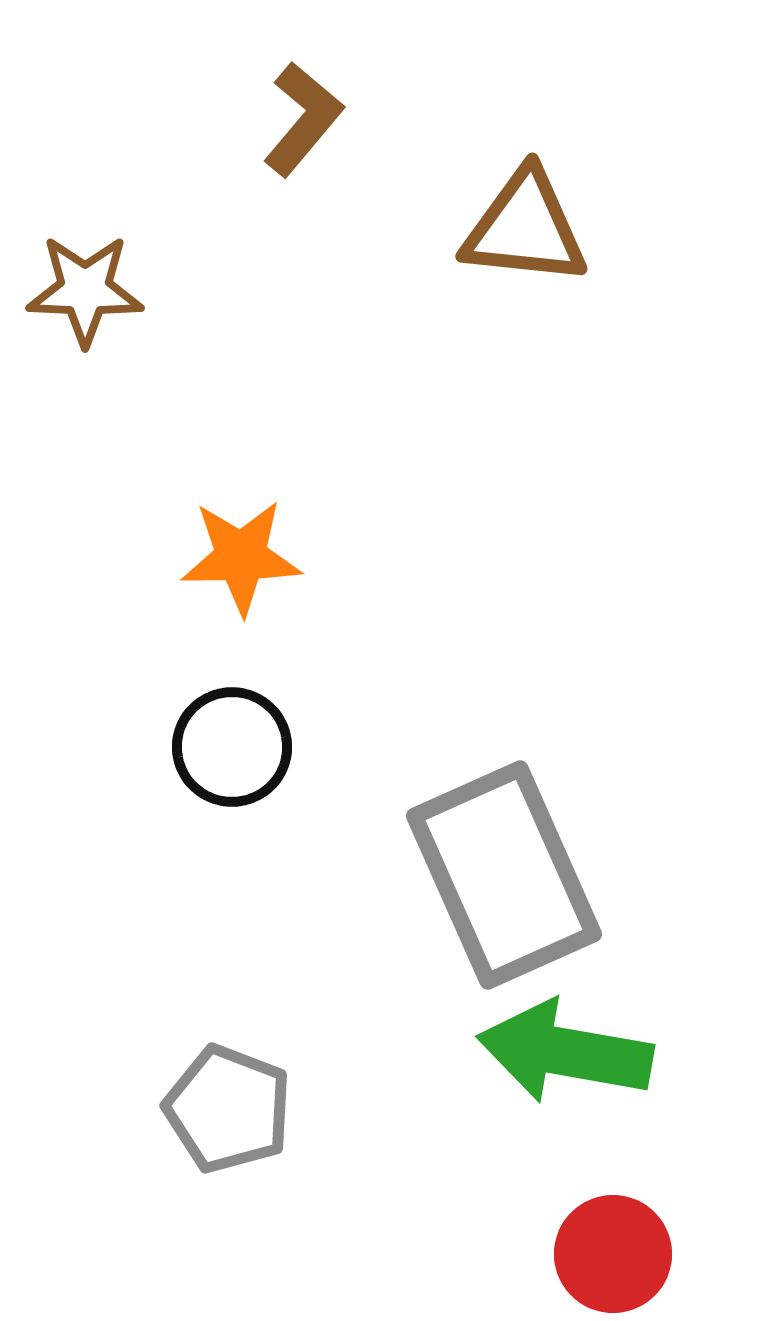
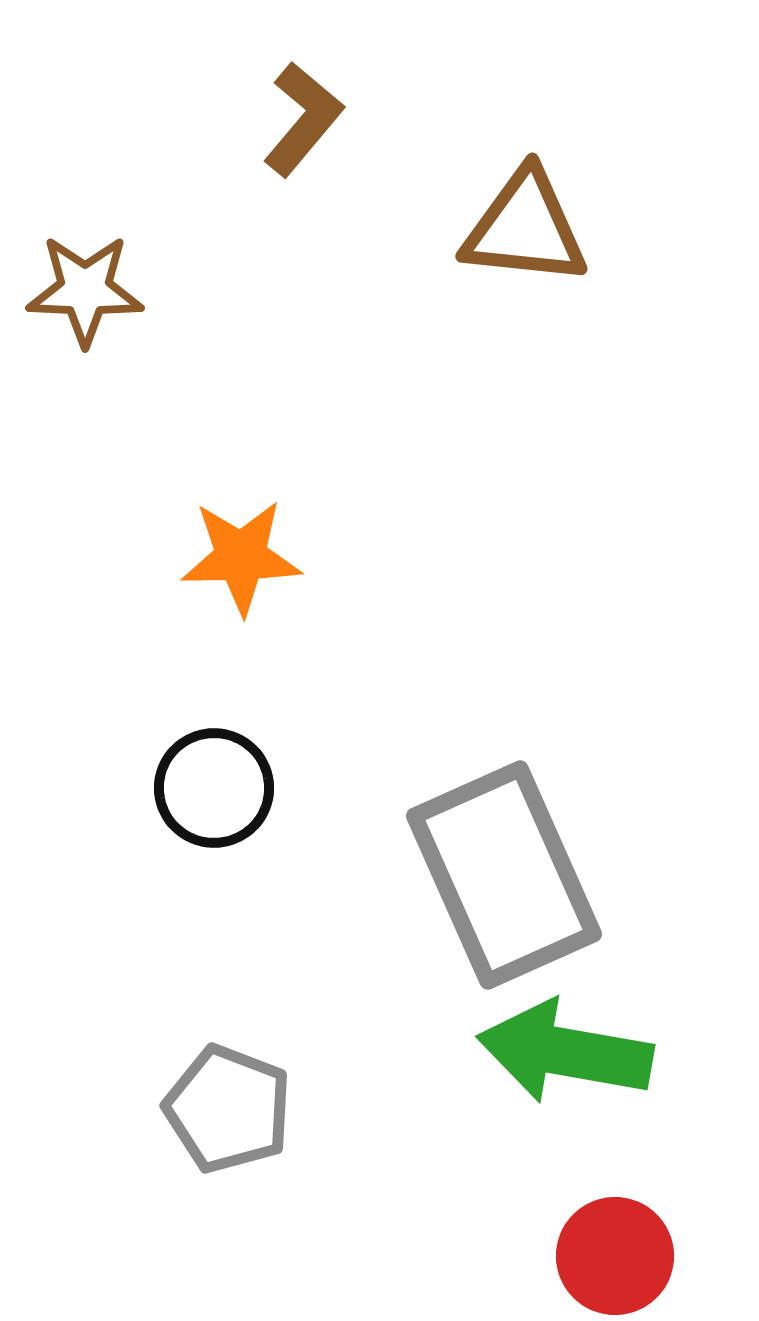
black circle: moved 18 px left, 41 px down
red circle: moved 2 px right, 2 px down
